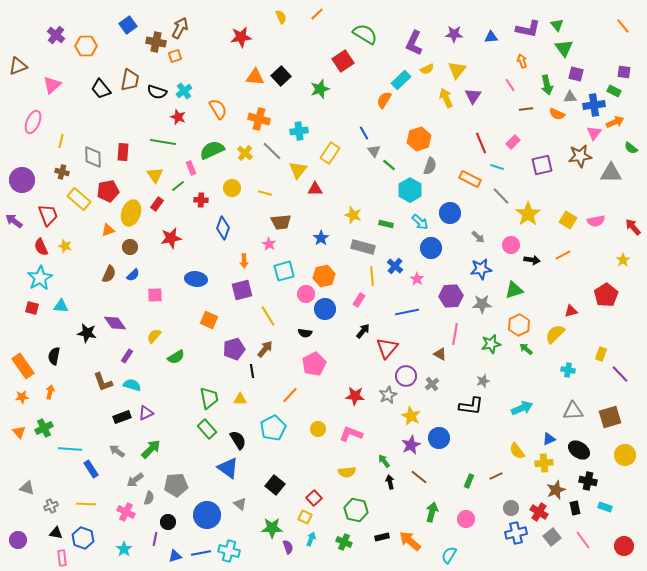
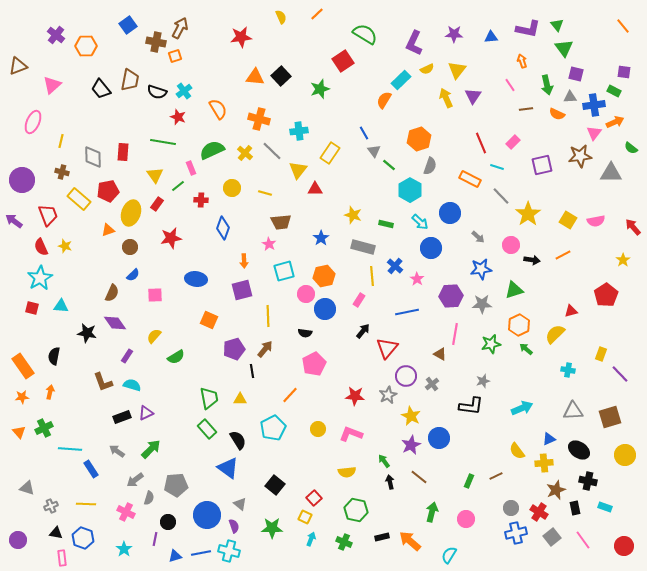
brown semicircle at (109, 274): moved 3 px right, 19 px down
yellow line at (268, 316): rotated 30 degrees clockwise
purple semicircle at (288, 547): moved 54 px left, 21 px up
